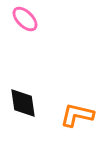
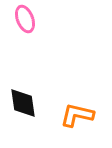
pink ellipse: rotated 24 degrees clockwise
